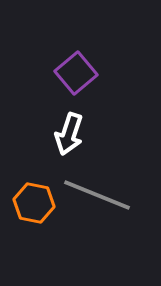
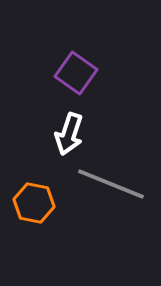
purple square: rotated 15 degrees counterclockwise
gray line: moved 14 px right, 11 px up
